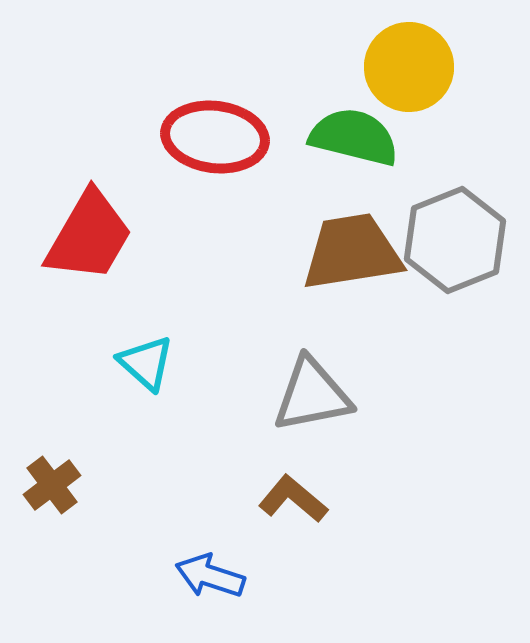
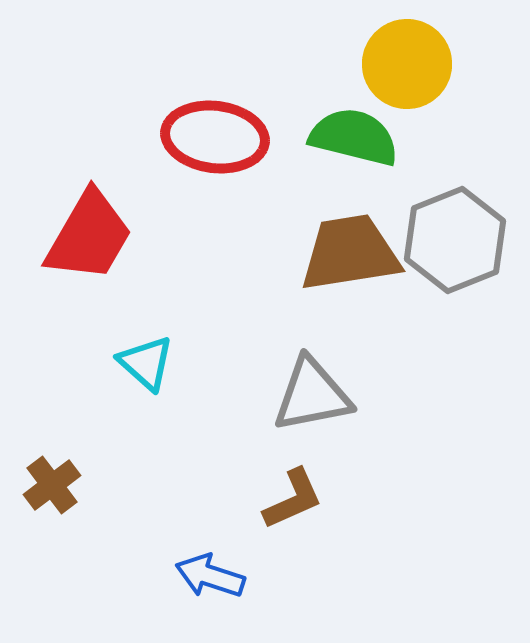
yellow circle: moved 2 px left, 3 px up
brown trapezoid: moved 2 px left, 1 px down
brown L-shape: rotated 116 degrees clockwise
